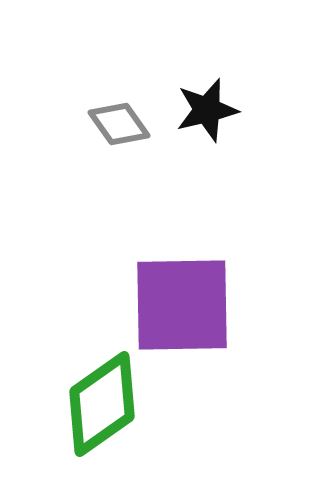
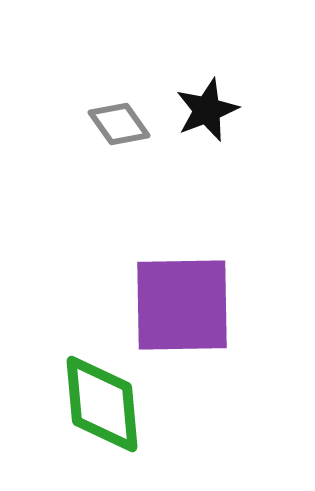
black star: rotated 8 degrees counterclockwise
green diamond: rotated 60 degrees counterclockwise
